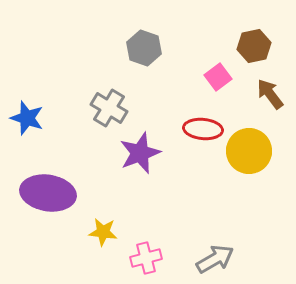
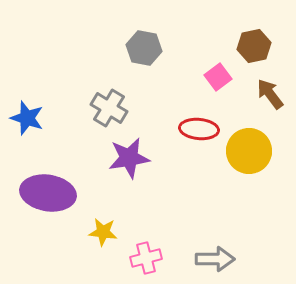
gray hexagon: rotated 8 degrees counterclockwise
red ellipse: moved 4 px left
purple star: moved 11 px left, 5 px down; rotated 12 degrees clockwise
gray arrow: rotated 30 degrees clockwise
